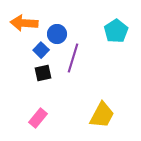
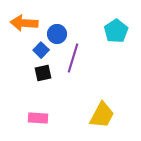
pink rectangle: rotated 54 degrees clockwise
